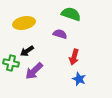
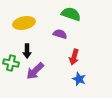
black arrow: rotated 56 degrees counterclockwise
purple arrow: moved 1 px right
